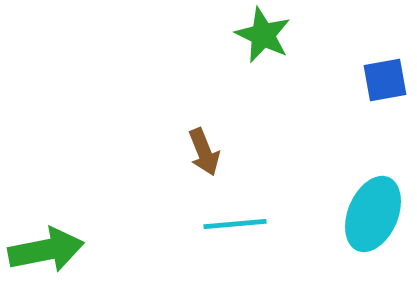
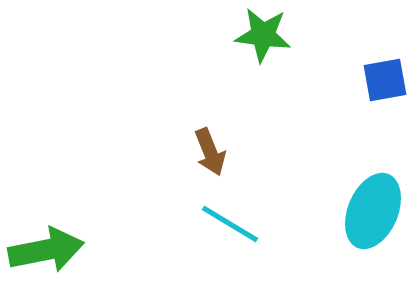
green star: rotated 18 degrees counterclockwise
brown arrow: moved 6 px right
cyan ellipse: moved 3 px up
cyan line: moved 5 px left; rotated 36 degrees clockwise
